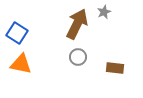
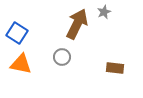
gray circle: moved 16 px left
